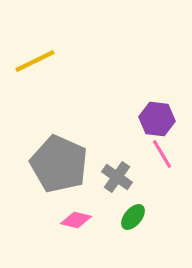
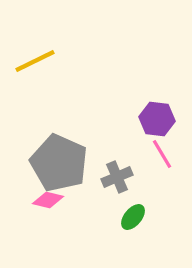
gray pentagon: moved 1 px up
gray cross: rotated 32 degrees clockwise
pink diamond: moved 28 px left, 20 px up
